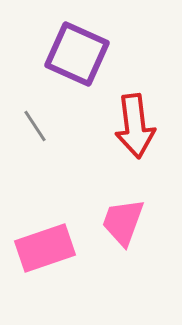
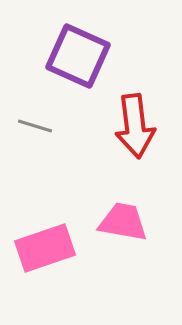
purple square: moved 1 px right, 2 px down
gray line: rotated 40 degrees counterclockwise
pink trapezoid: rotated 80 degrees clockwise
